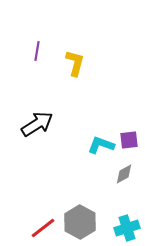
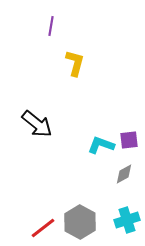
purple line: moved 14 px right, 25 px up
black arrow: rotated 72 degrees clockwise
cyan cross: moved 8 px up
